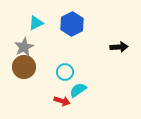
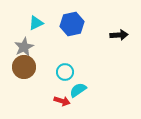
blue hexagon: rotated 15 degrees clockwise
black arrow: moved 12 px up
